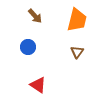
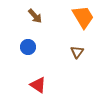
orange trapezoid: moved 6 px right, 3 px up; rotated 45 degrees counterclockwise
